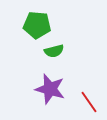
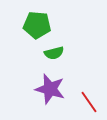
green semicircle: moved 2 px down
